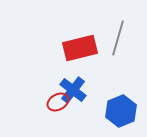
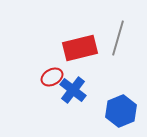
red ellipse: moved 6 px left, 25 px up
